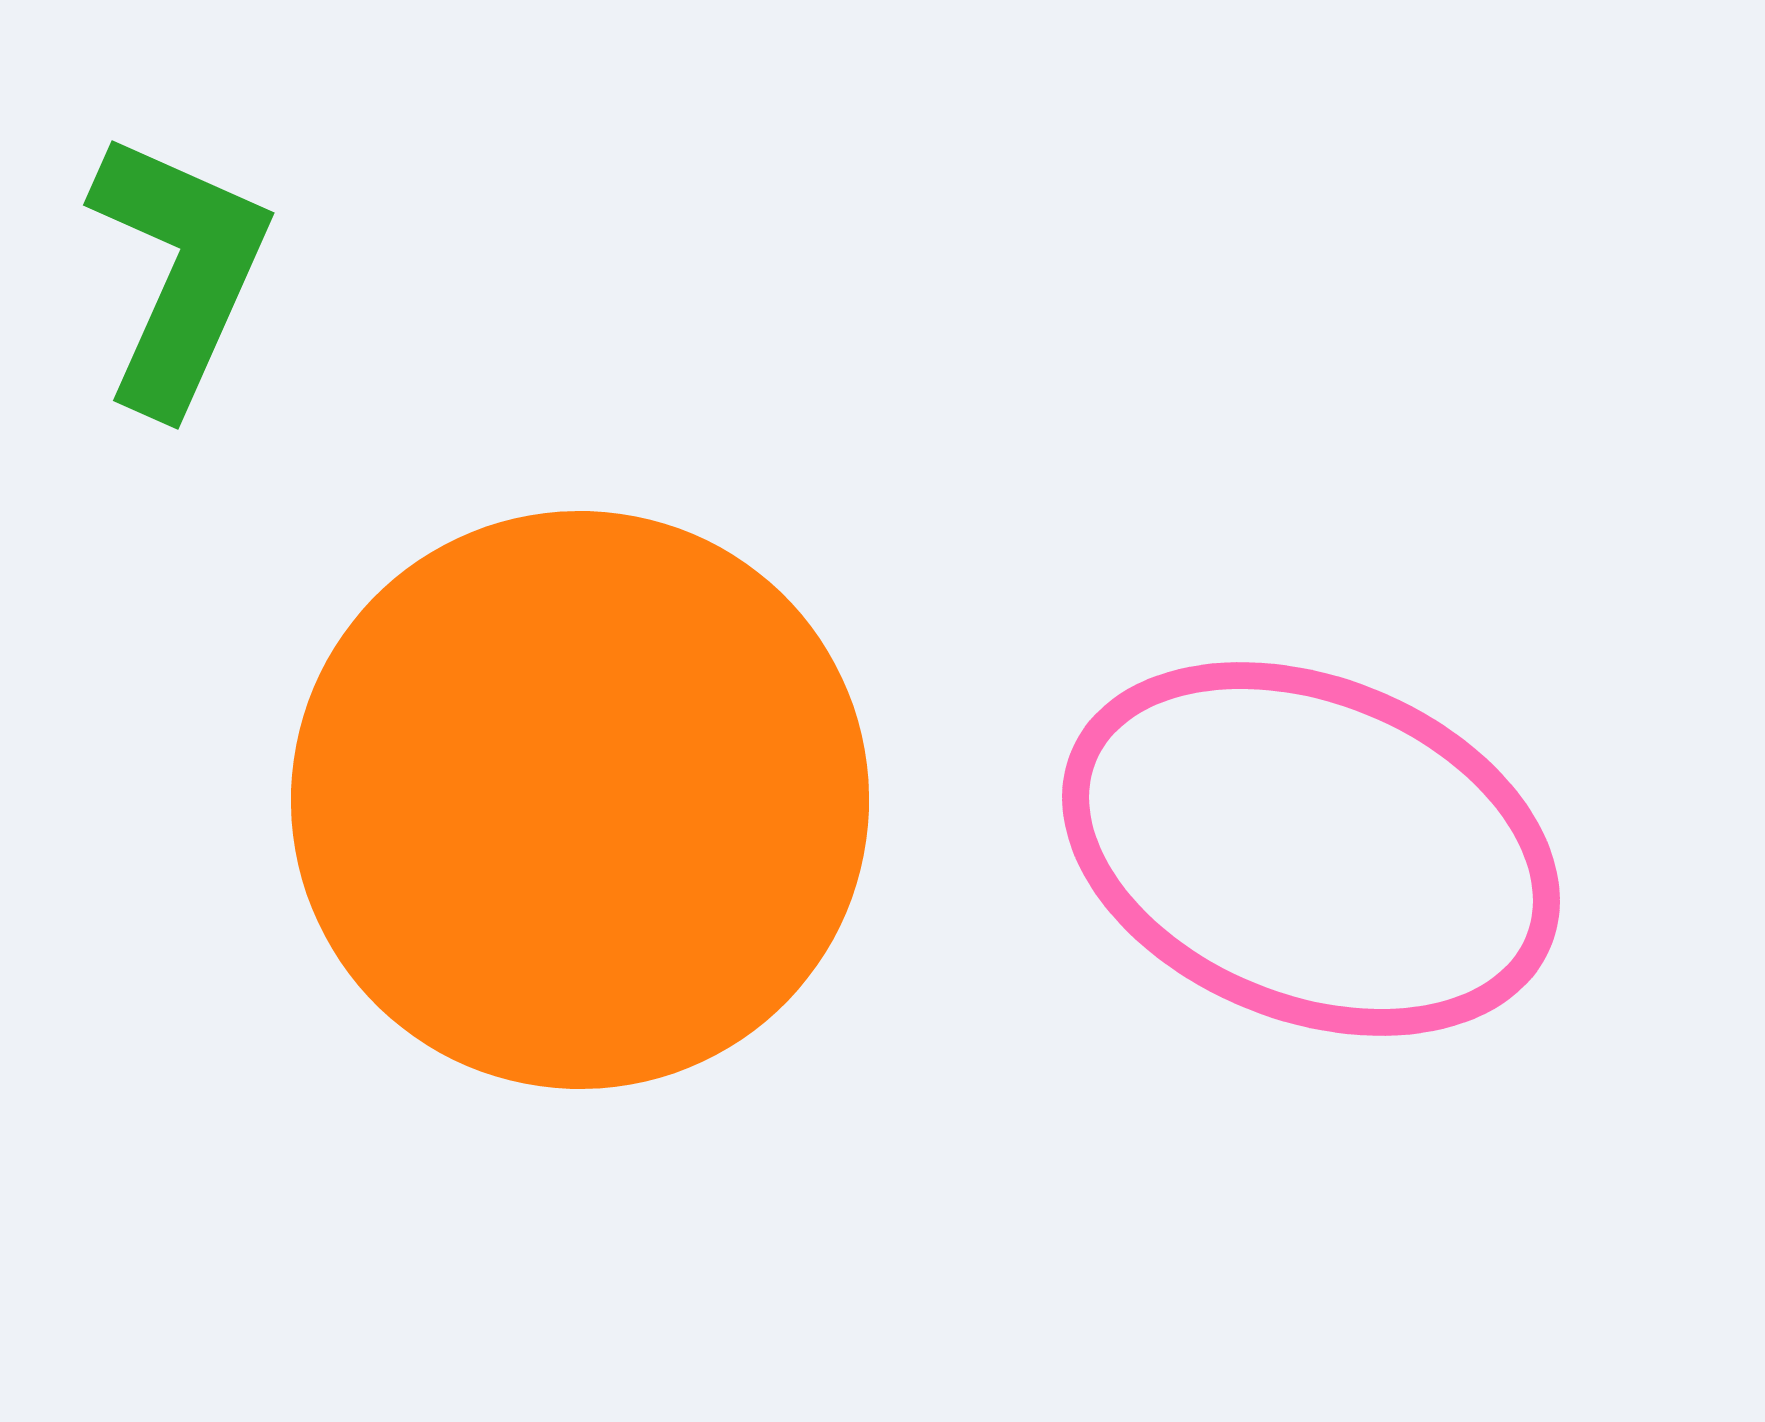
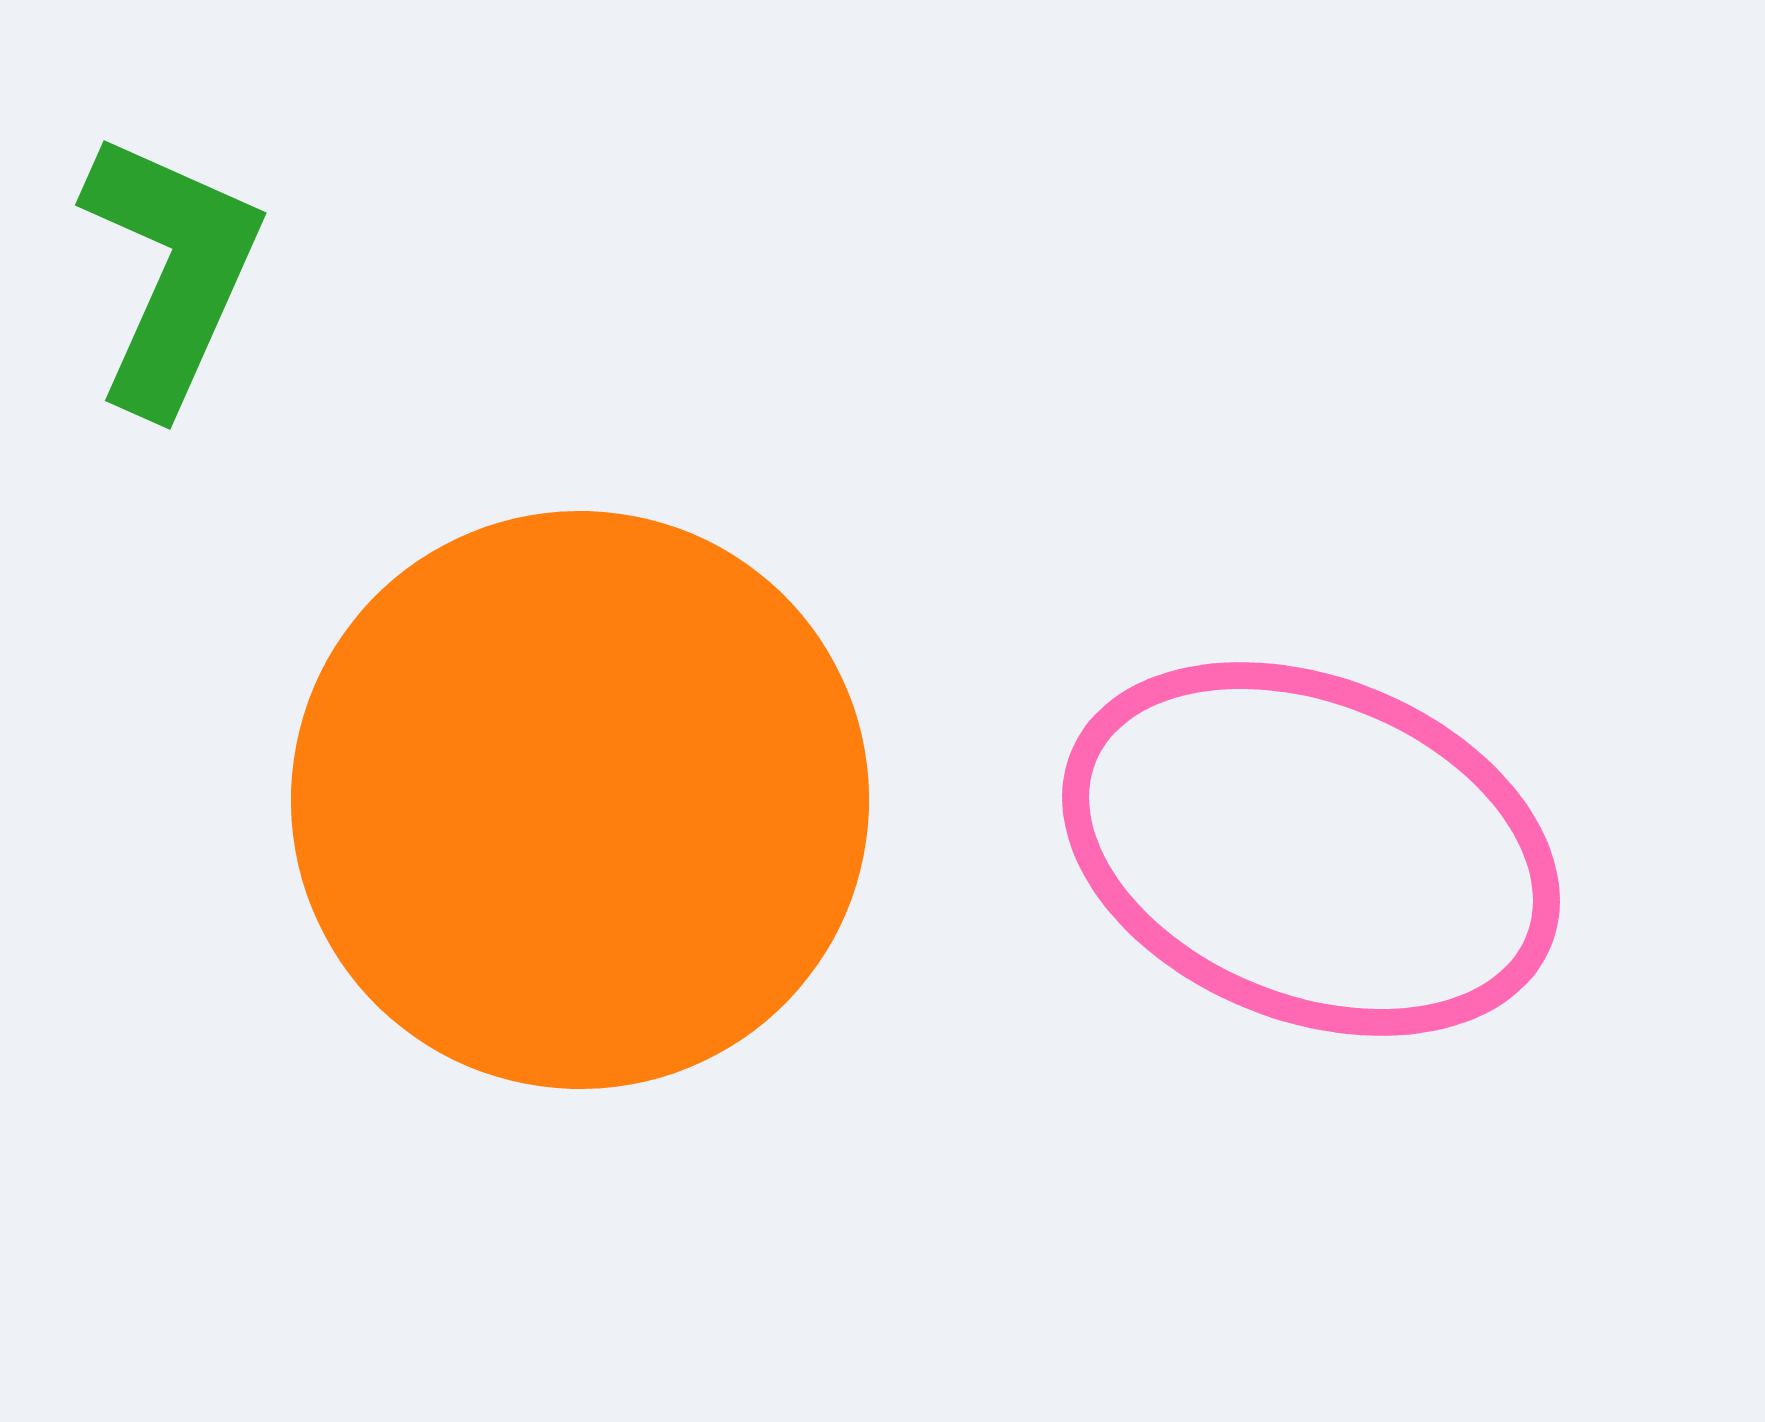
green L-shape: moved 8 px left
